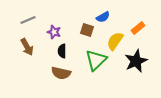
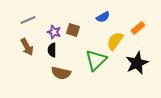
brown square: moved 14 px left
black semicircle: moved 10 px left, 1 px up
black star: moved 1 px right, 2 px down
